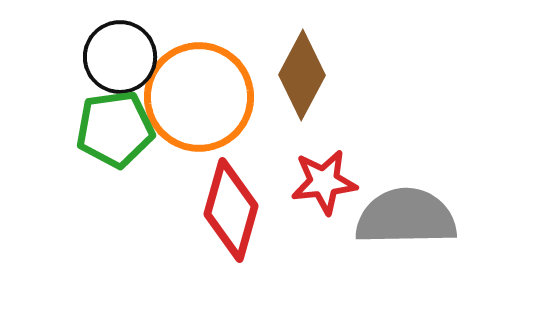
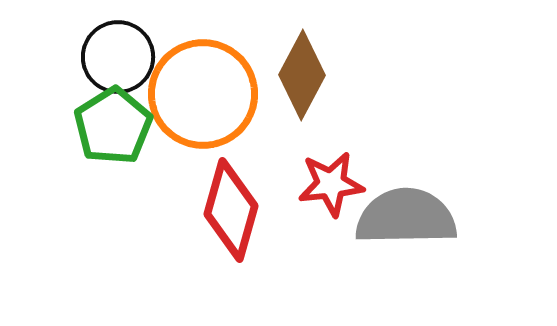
black circle: moved 2 px left
orange circle: moved 4 px right, 3 px up
green pentagon: moved 2 px left, 3 px up; rotated 24 degrees counterclockwise
red star: moved 7 px right, 2 px down
